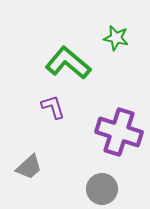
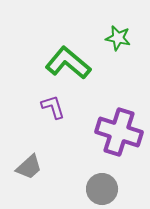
green star: moved 2 px right
